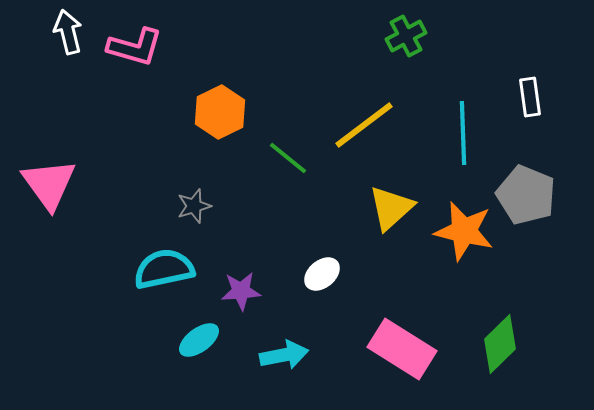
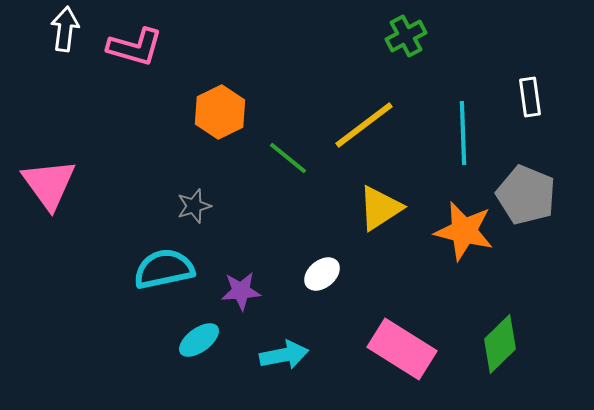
white arrow: moved 3 px left, 3 px up; rotated 21 degrees clockwise
yellow triangle: moved 11 px left; rotated 9 degrees clockwise
